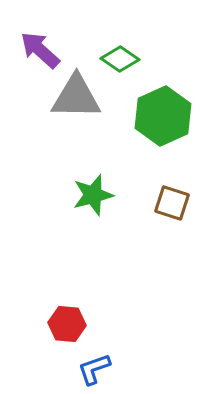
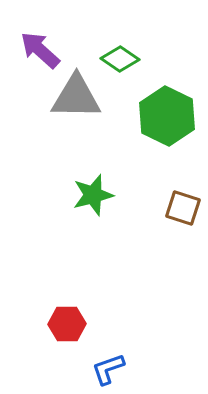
green hexagon: moved 4 px right; rotated 10 degrees counterclockwise
brown square: moved 11 px right, 5 px down
red hexagon: rotated 6 degrees counterclockwise
blue L-shape: moved 14 px right
